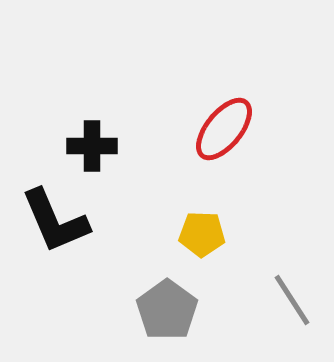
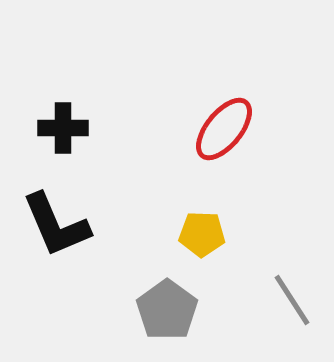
black cross: moved 29 px left, 18 px up
black L-shape: moved 1 px right, 4 px down
